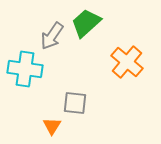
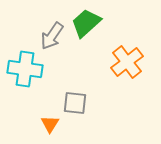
orange cross: rotated 12 degrees clockwise
orange triangle: moved 2 px left, 2 px up
